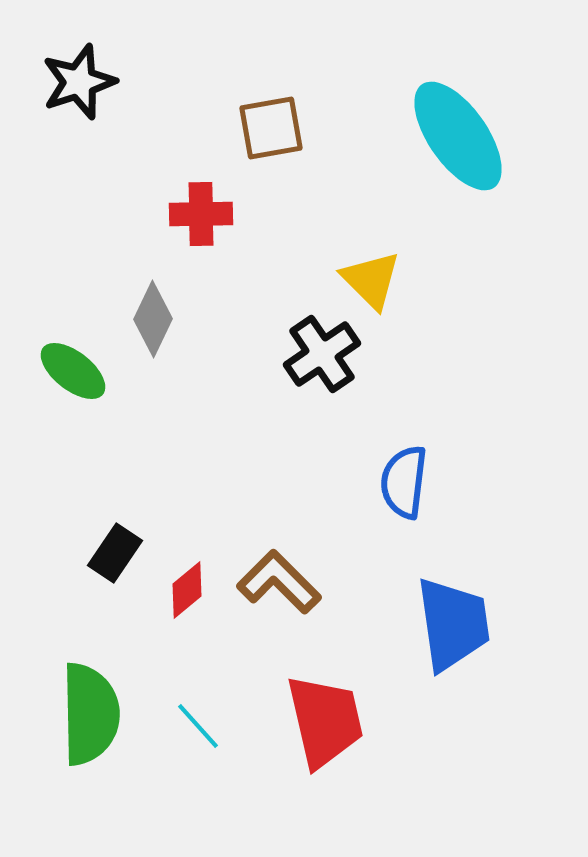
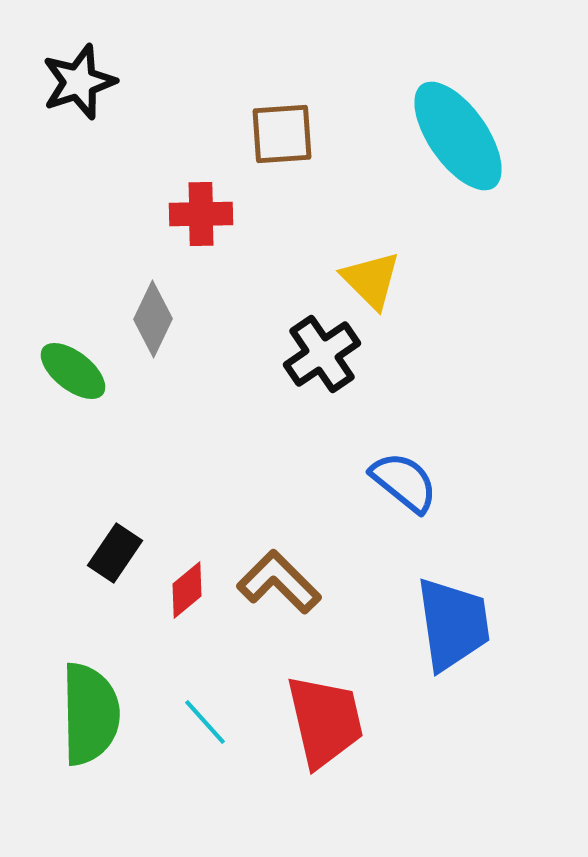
brown square: moved 11 px right, 6 px down; rotated 6 degrees clockwise
blue semicircle: rotated 122 degrees clockwise
cyan line: moved 7 px right, 4 px up
